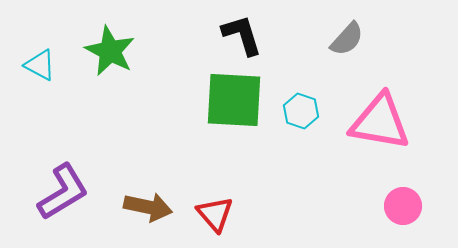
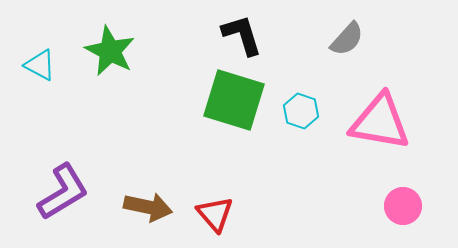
green square: rotated 14 degrees clockwise
